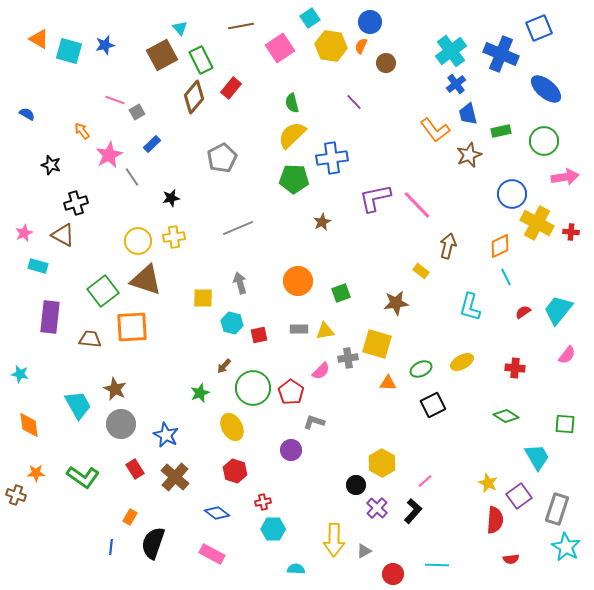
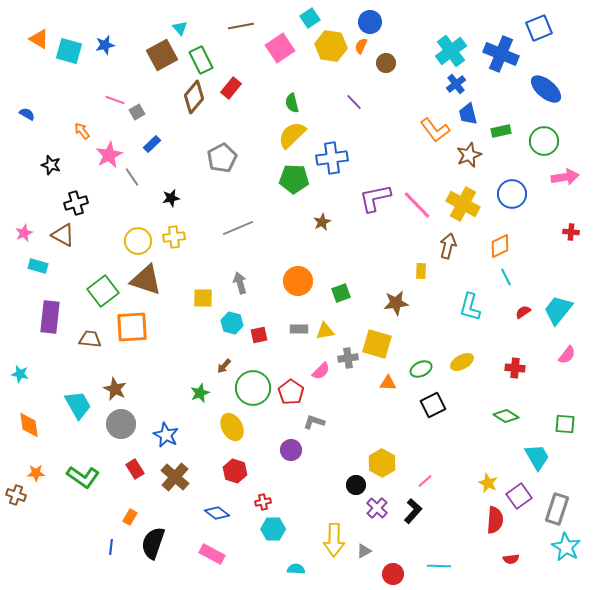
yellow cross at (537, 223): moved 74 px left, 19 px up
yellow rectangle at (421, 271): rotated 56 degrees clockwise
cyan line at (437, 565): moved 2 px right, 1 px down
